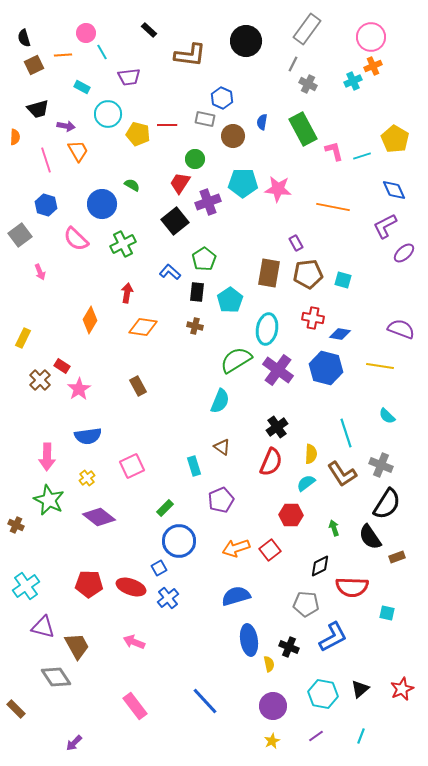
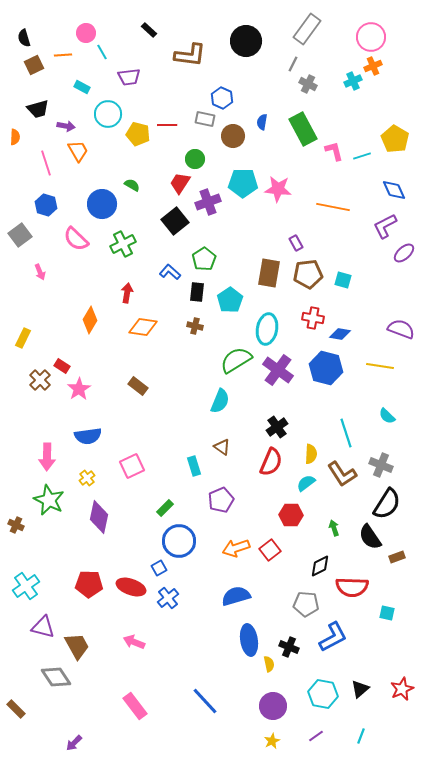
pink line at (46, 160): moved 3 px down
brown rectangle at (138, 386): rotated 24 degrees counterclockwise
purple diamond at (99, 517): rotated 64 degrees clockwise
